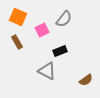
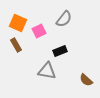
orange square: moved 6 px down
pink square: moved 3 px left, 1 px down
brown rectangle: moved 1 px left, 3 px down
gray triangle: rotated 18 degrees counterclockwise
brown semicircle: rotated 80 degrees clockwise
